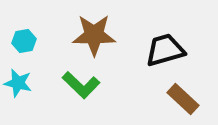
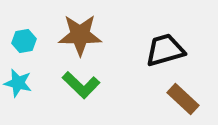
brown star: moved 14 px left
